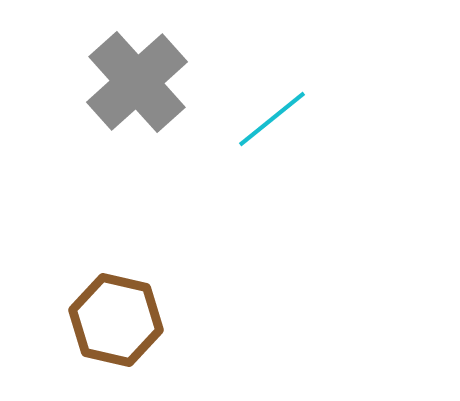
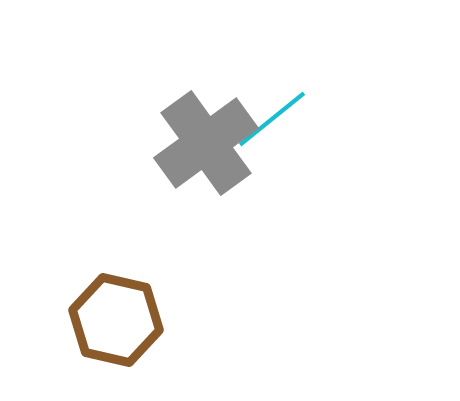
gray cross: moved 69 px right, 61 px down; rotated 6 degrees clockwise
